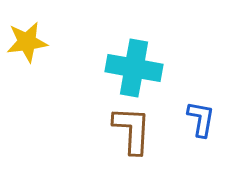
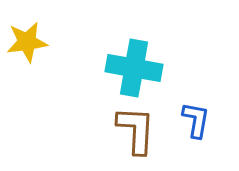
blue L-shape: moved 5 px left, 1 px down
brown L-shape: moved 4 px right
